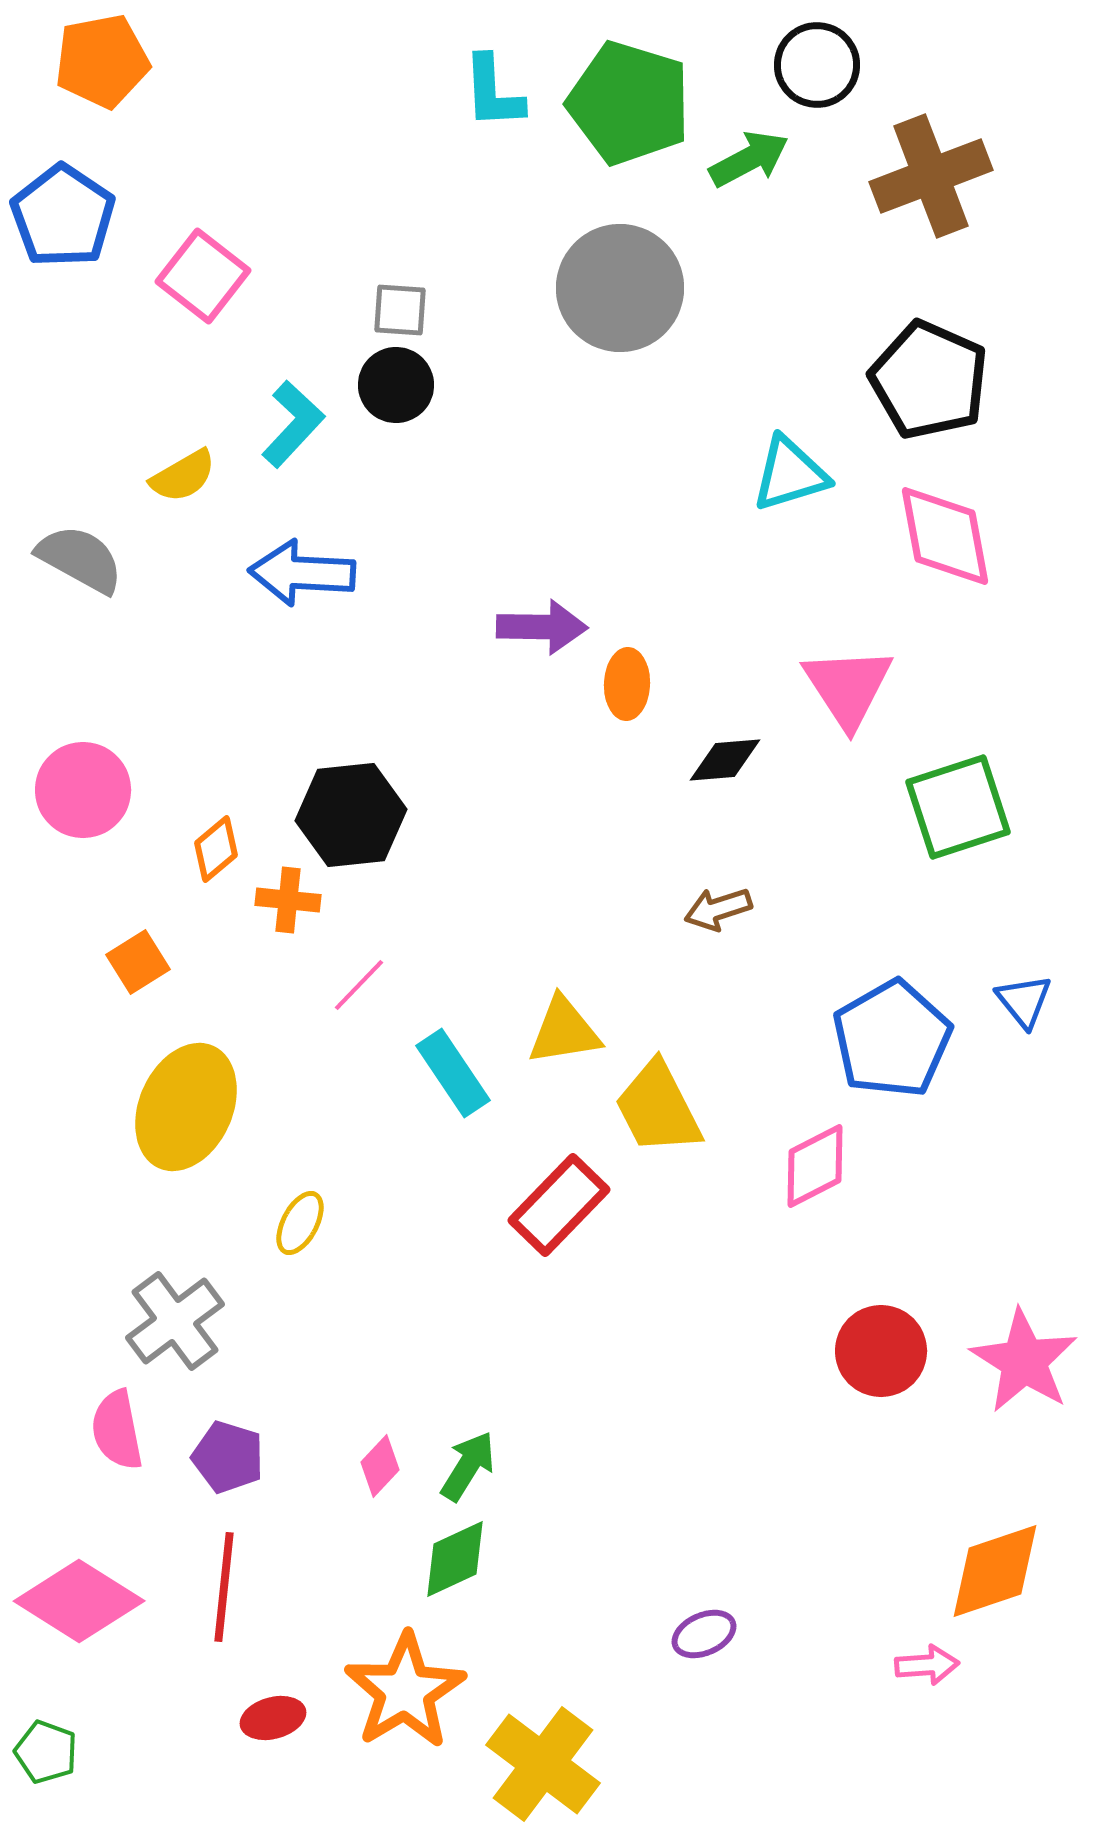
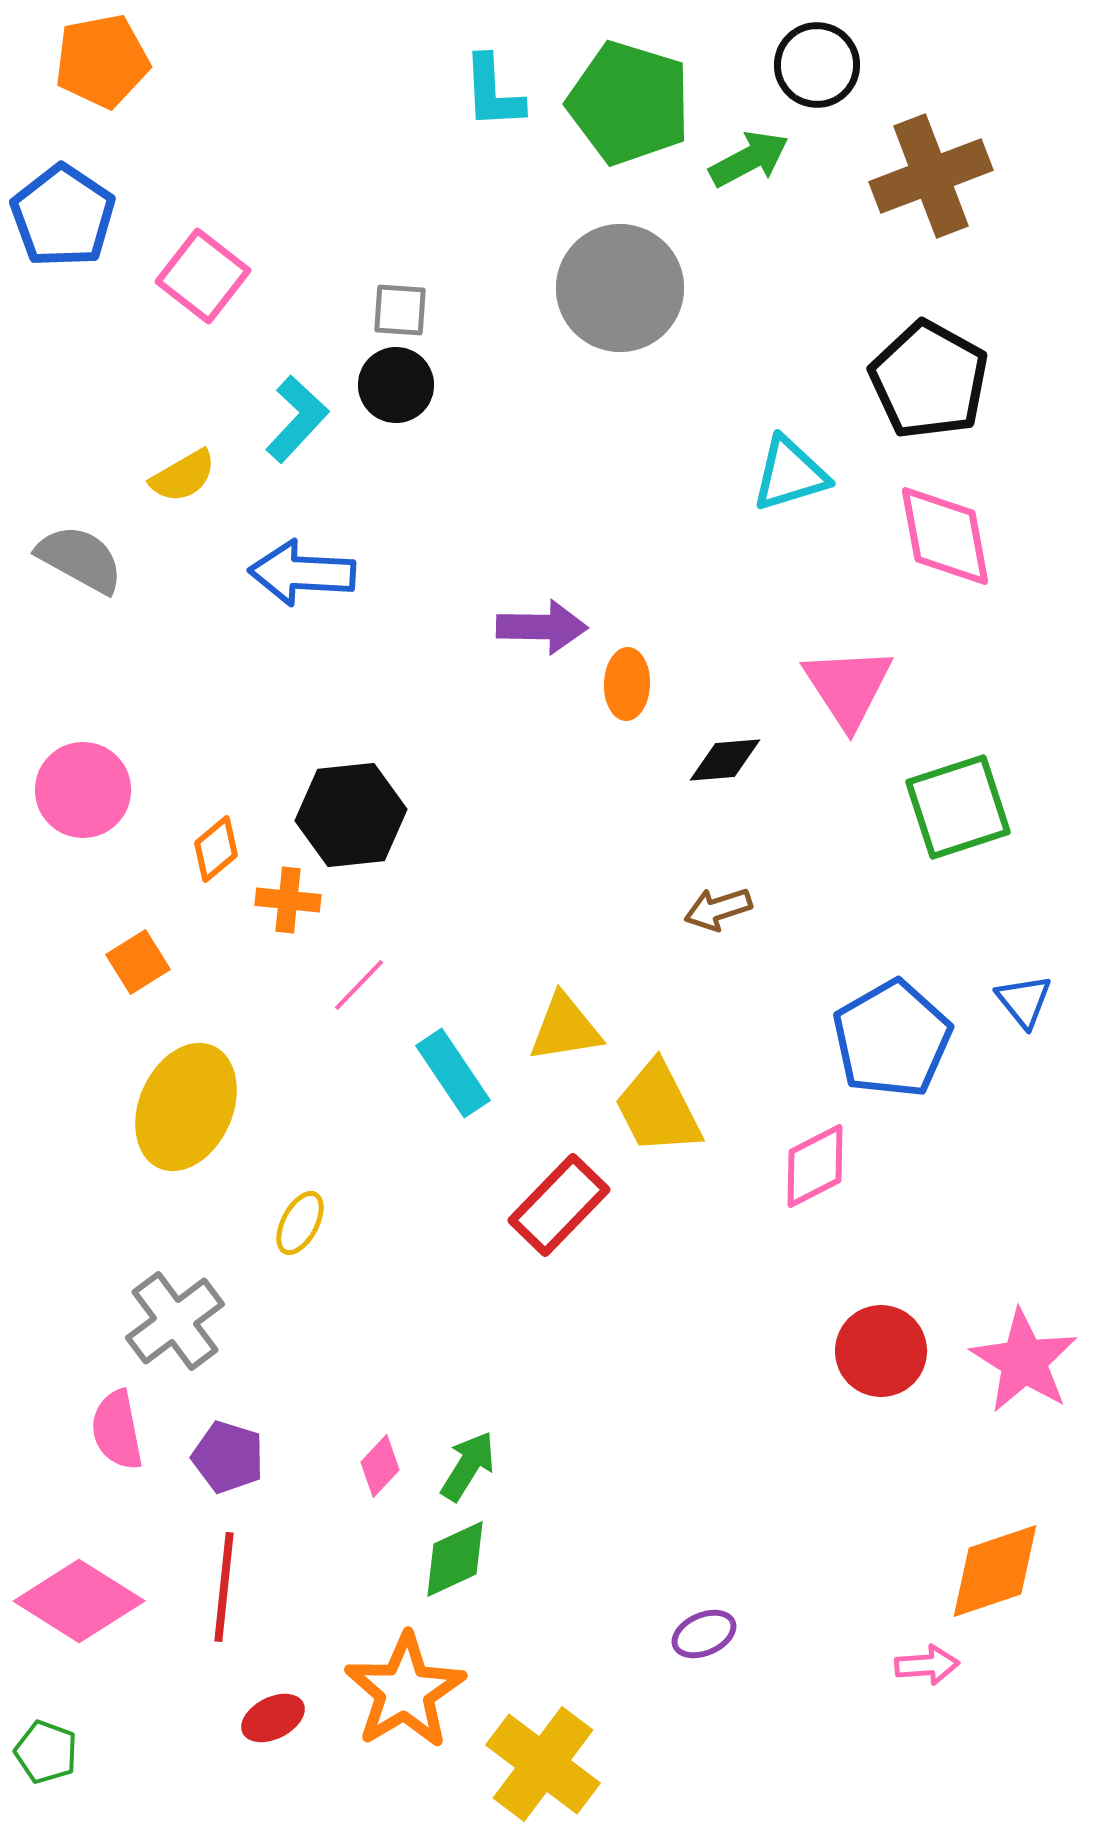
black pentagon at (929, 380): rotated 5 degrees clockwise
cyan L-shape at (293, 424): moved 4 px right, 5 px up
yellow triangle at (564, 1031): moved 1 px right, 3 px up
red ellipse at (273, 1718): rotated 12 degrees counterclockwise
